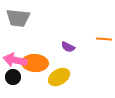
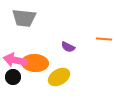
gray trapezoid: moved 6 px right
